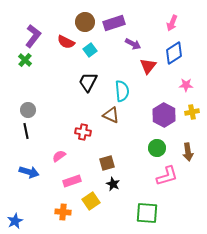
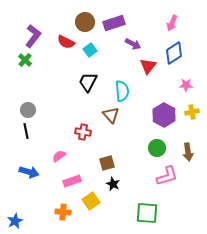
brown triangle: rotated 24 degrees clockwise
